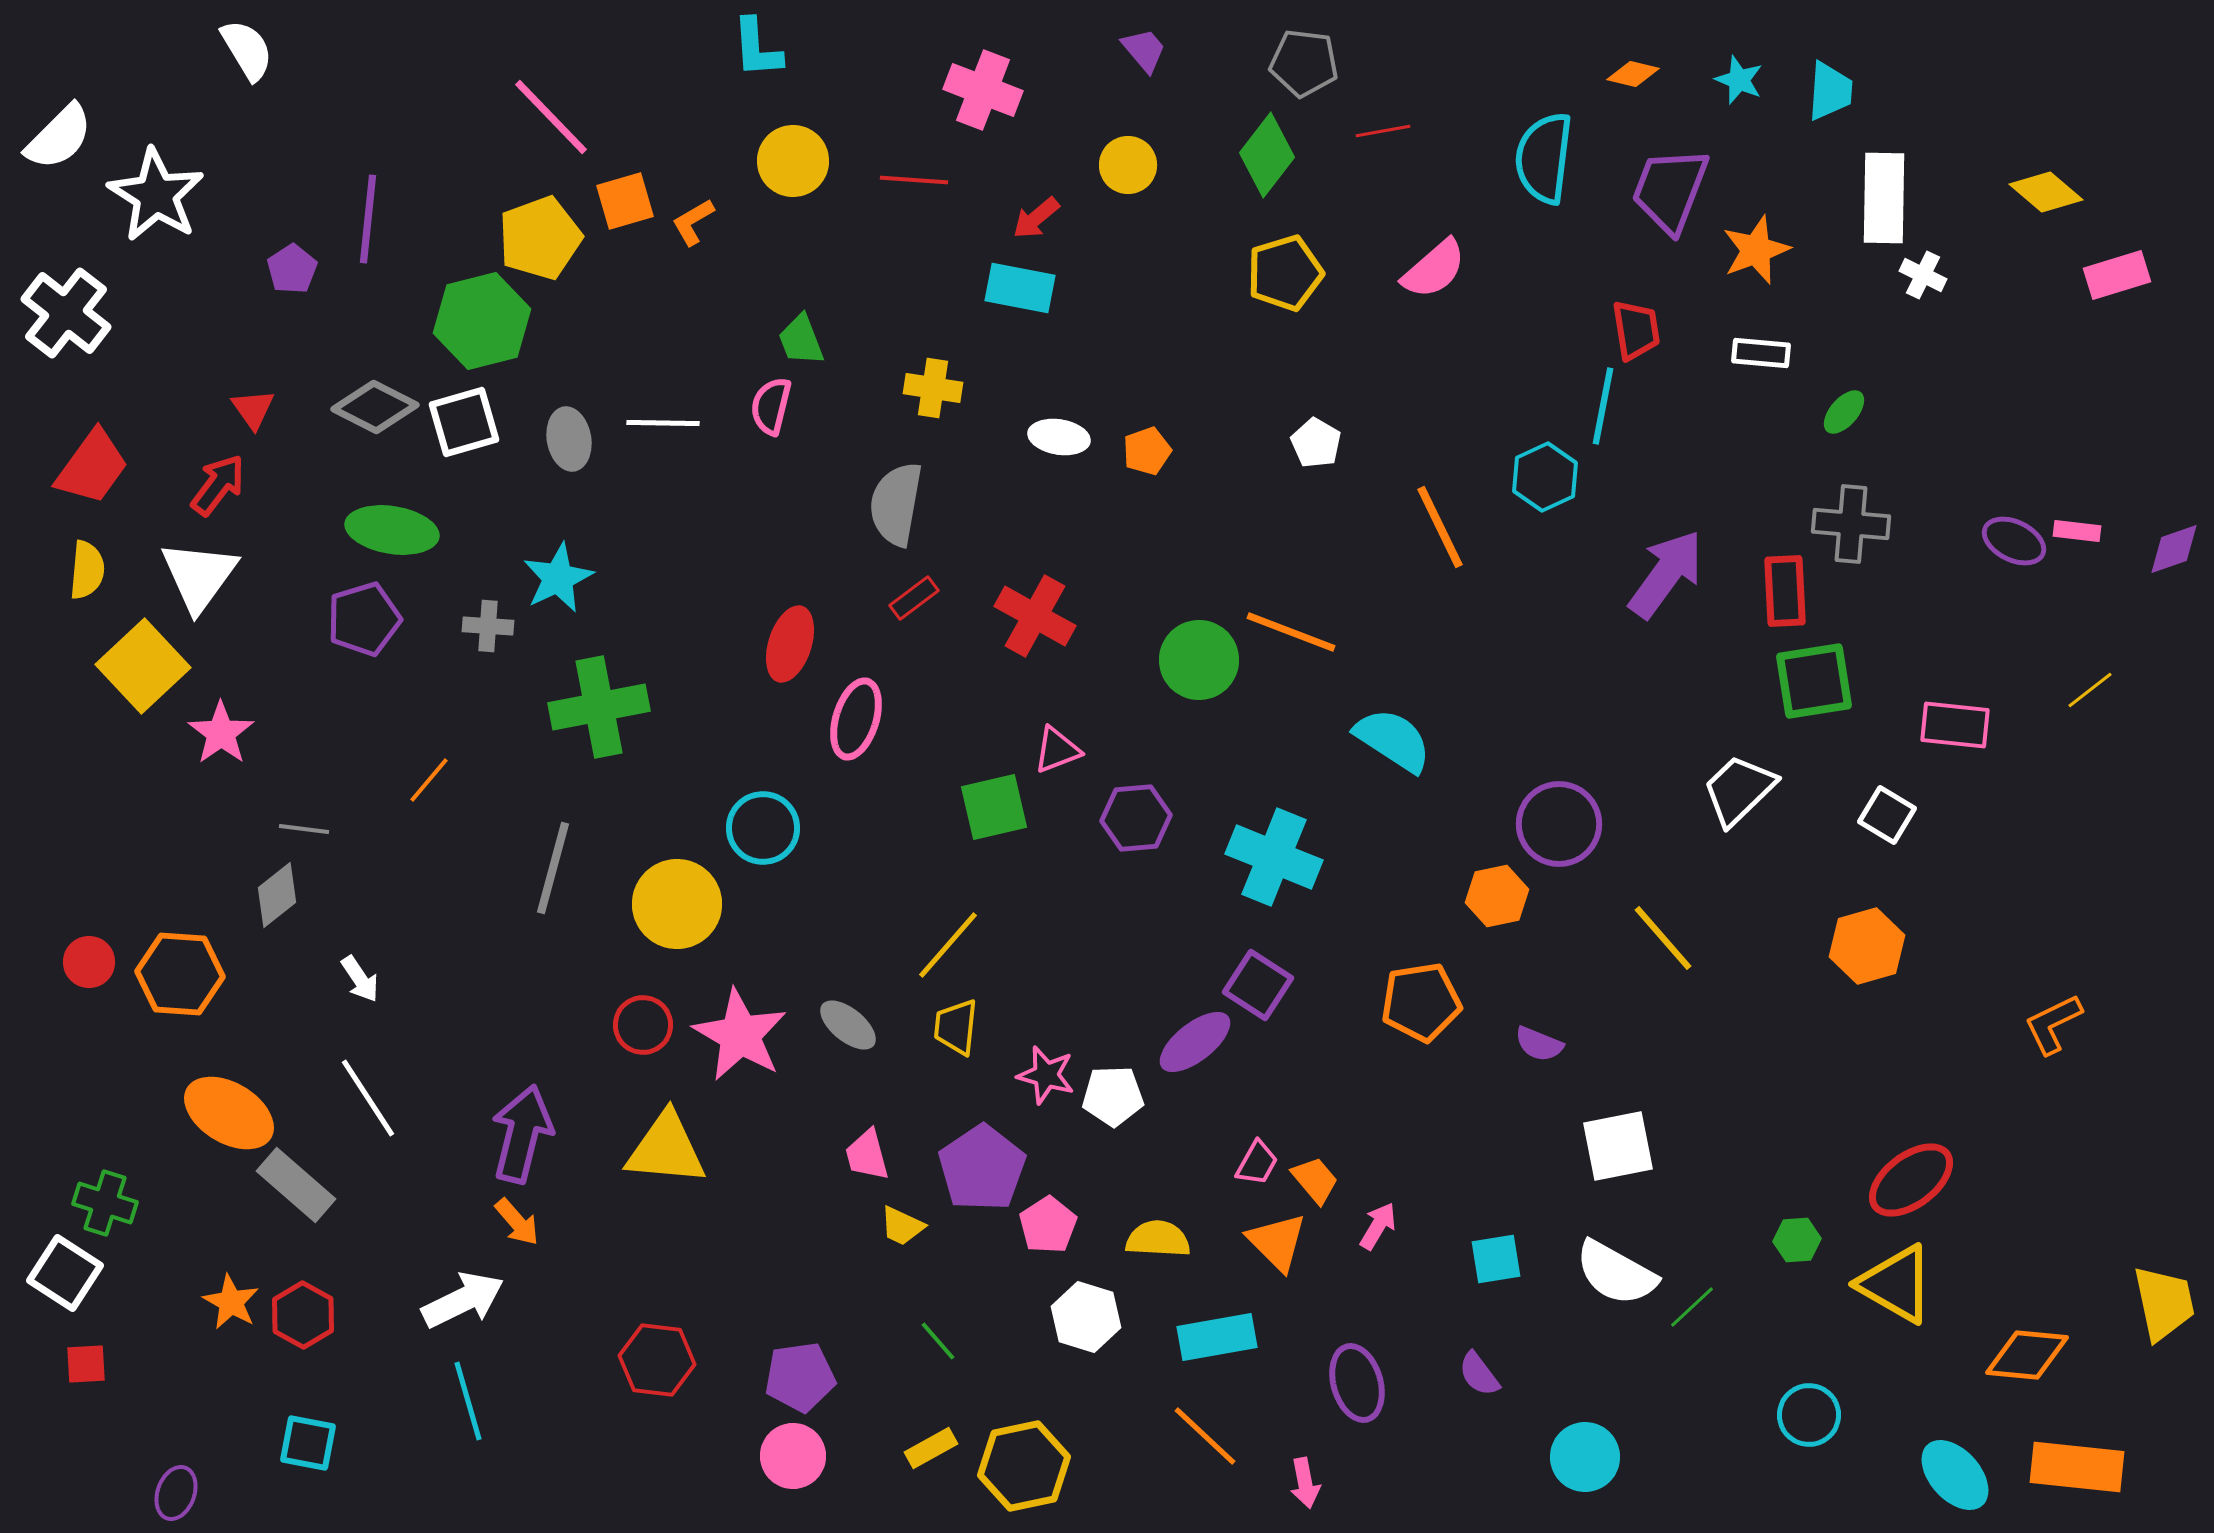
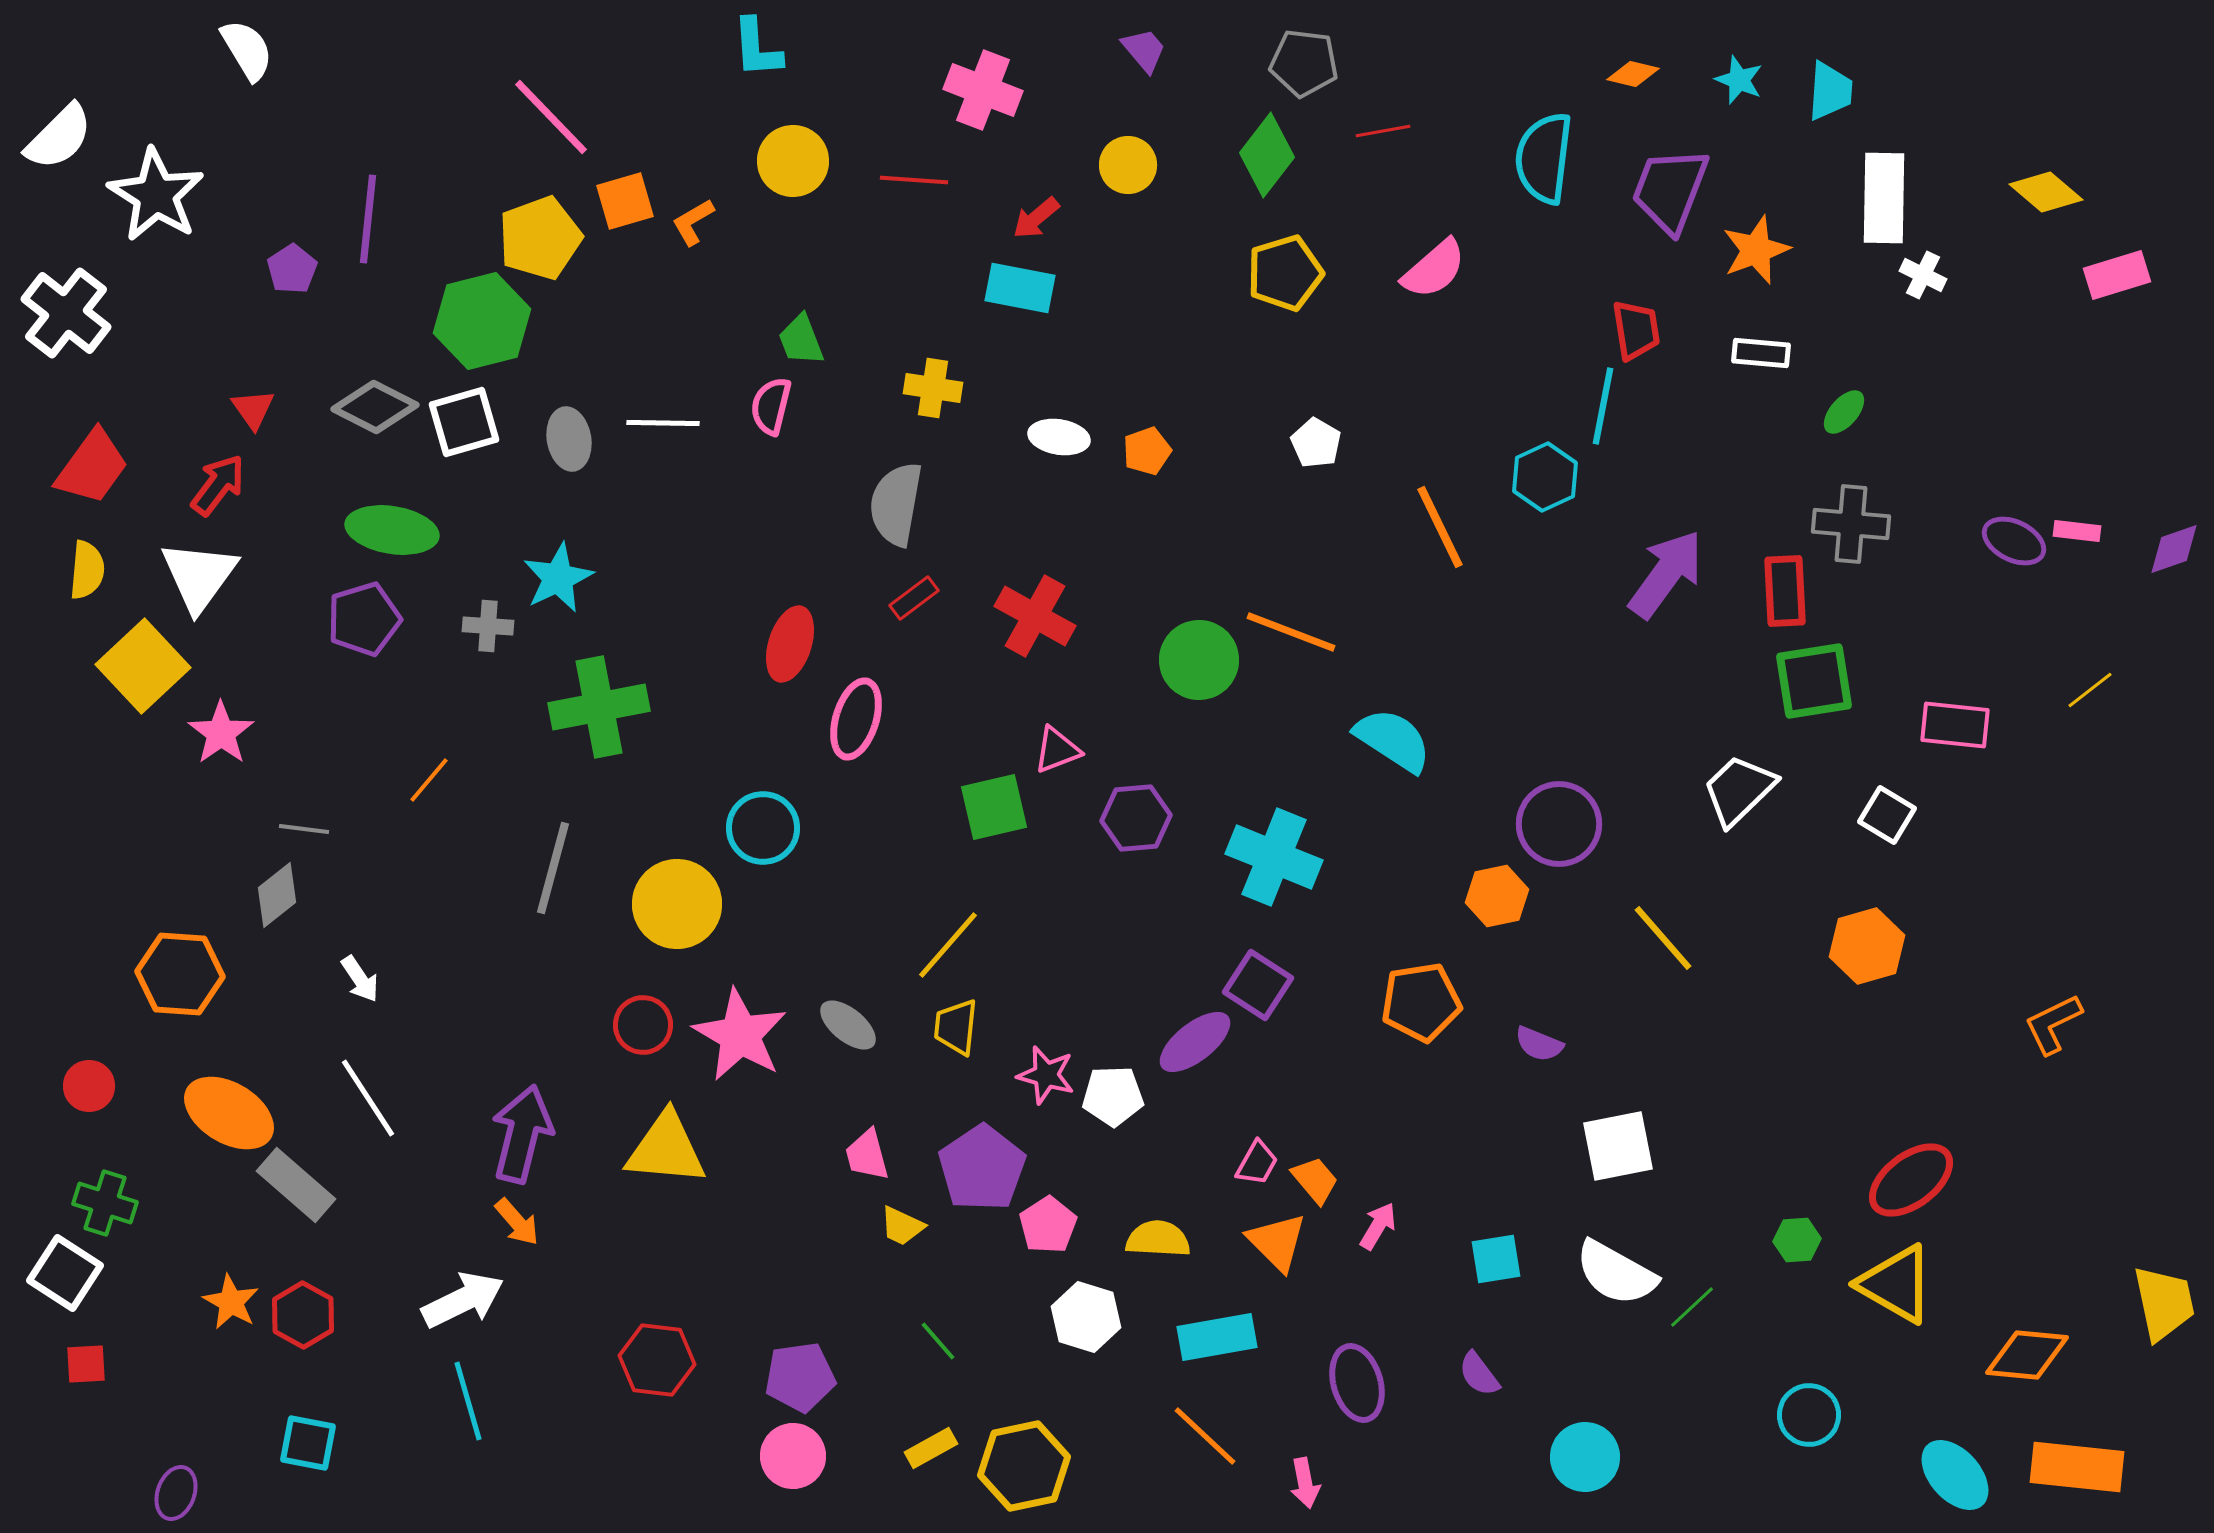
red circle at (89, 962): moved 124 px down
